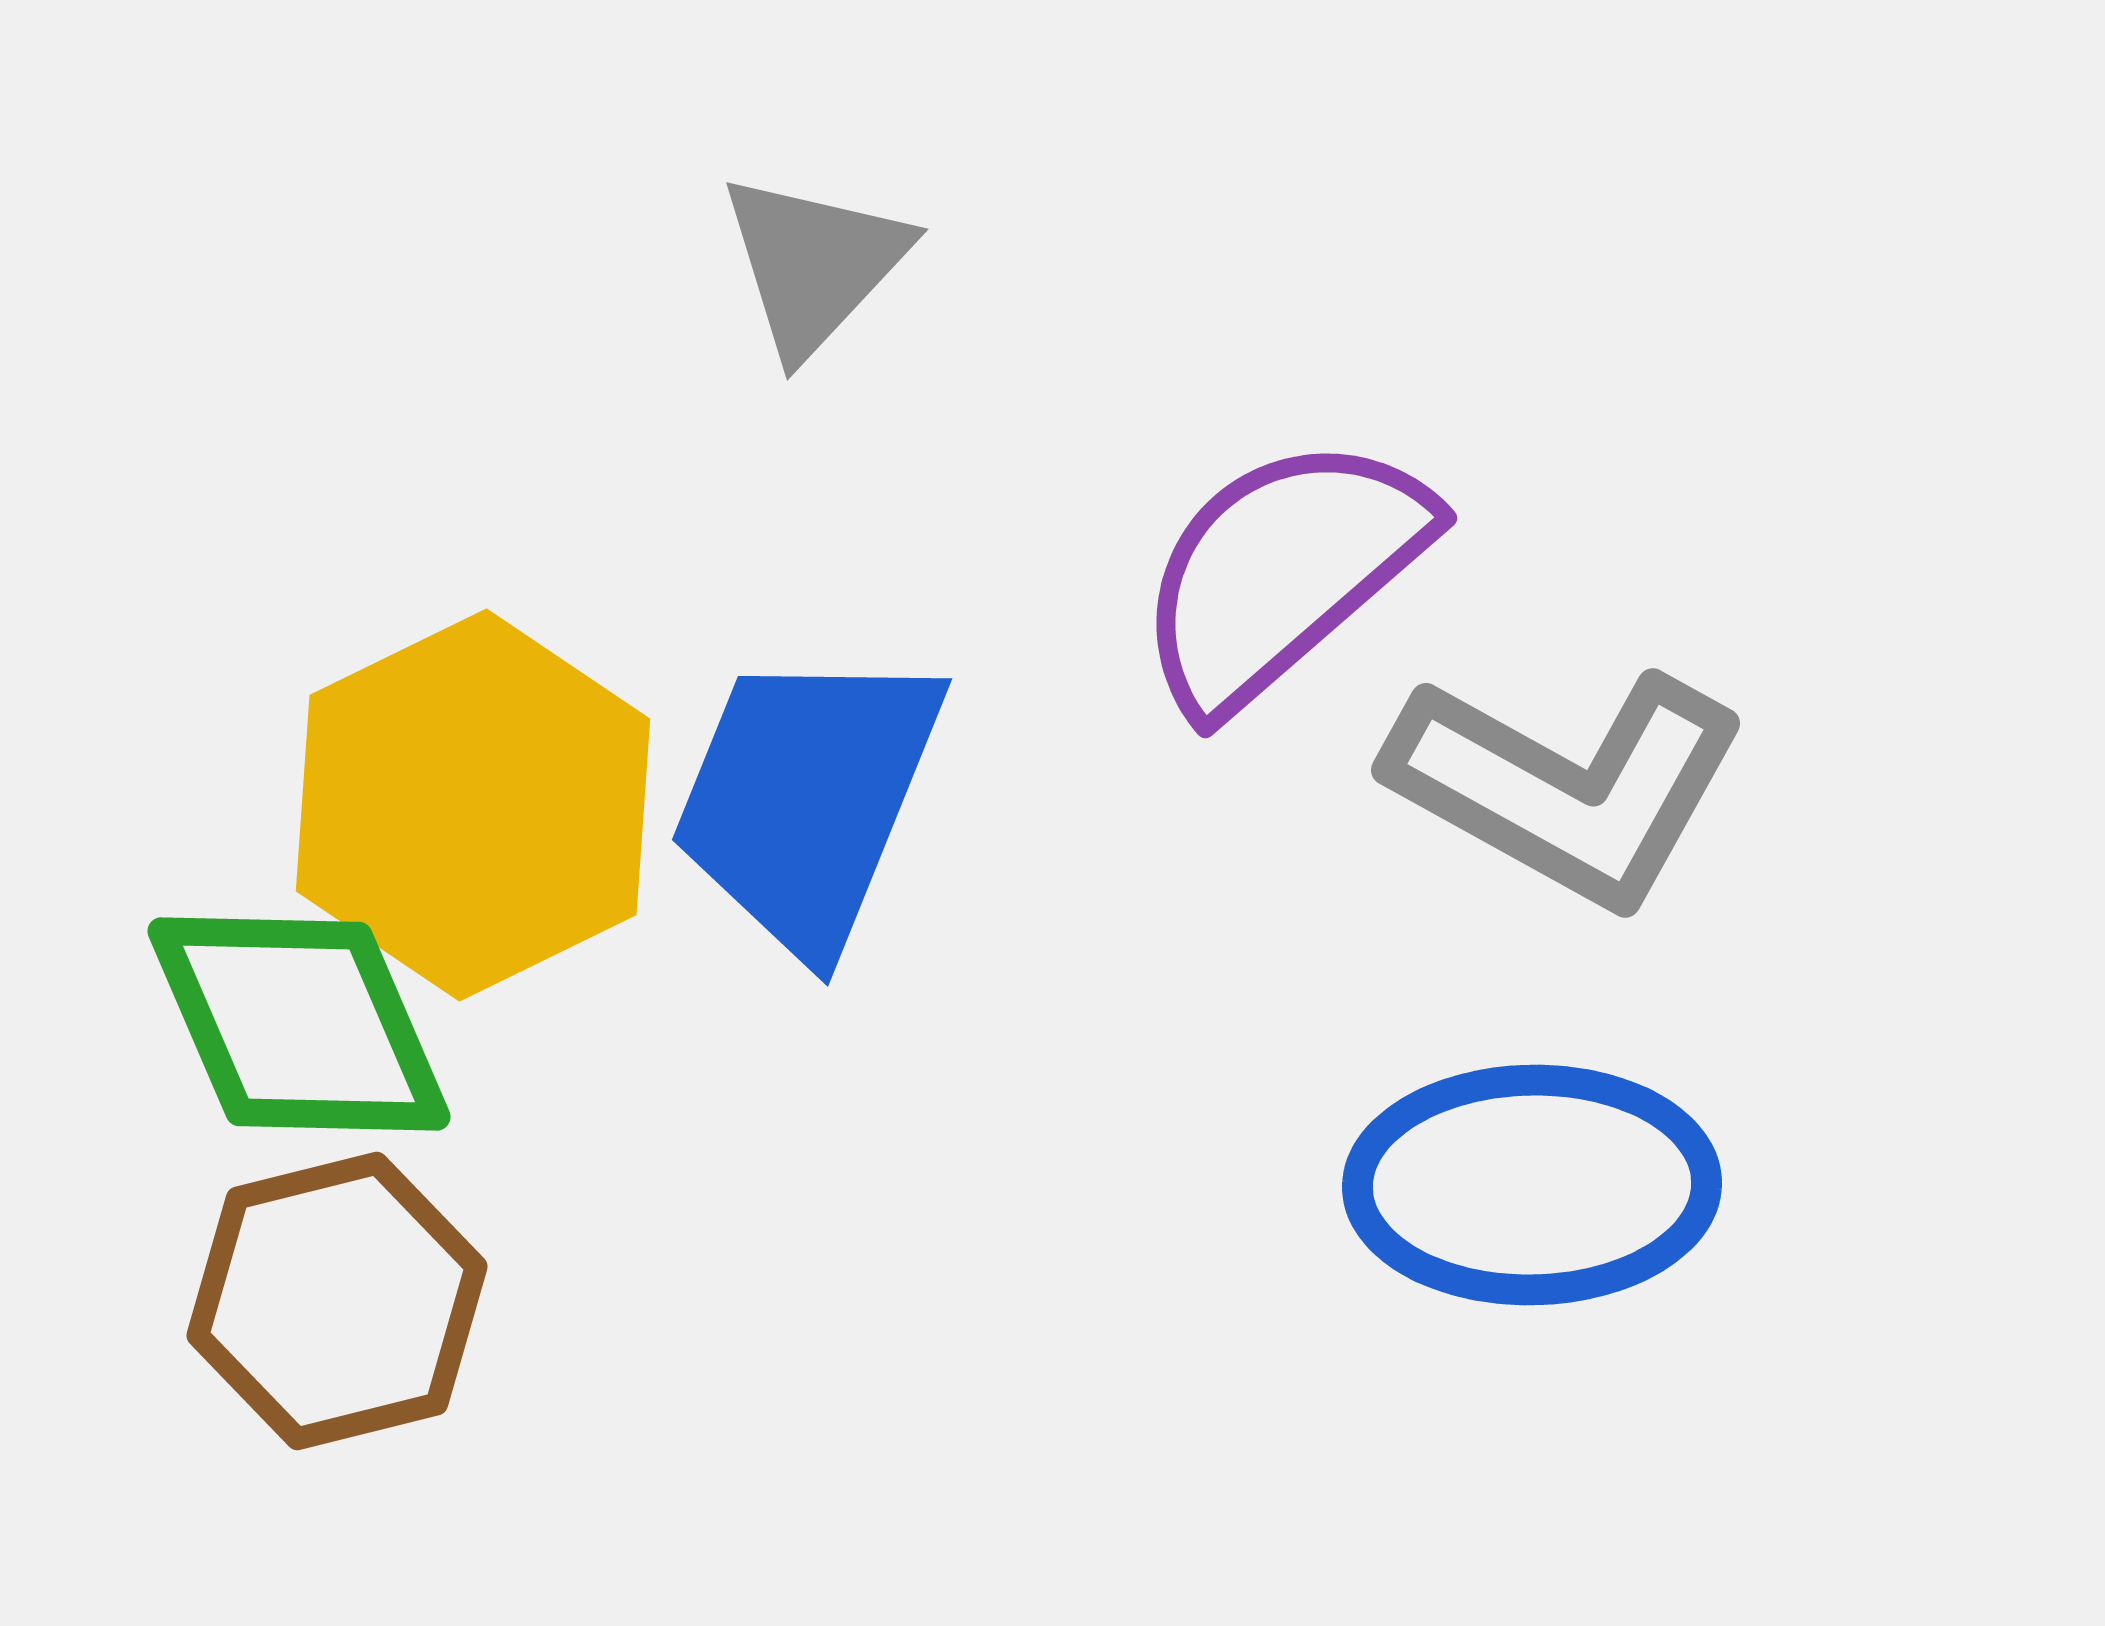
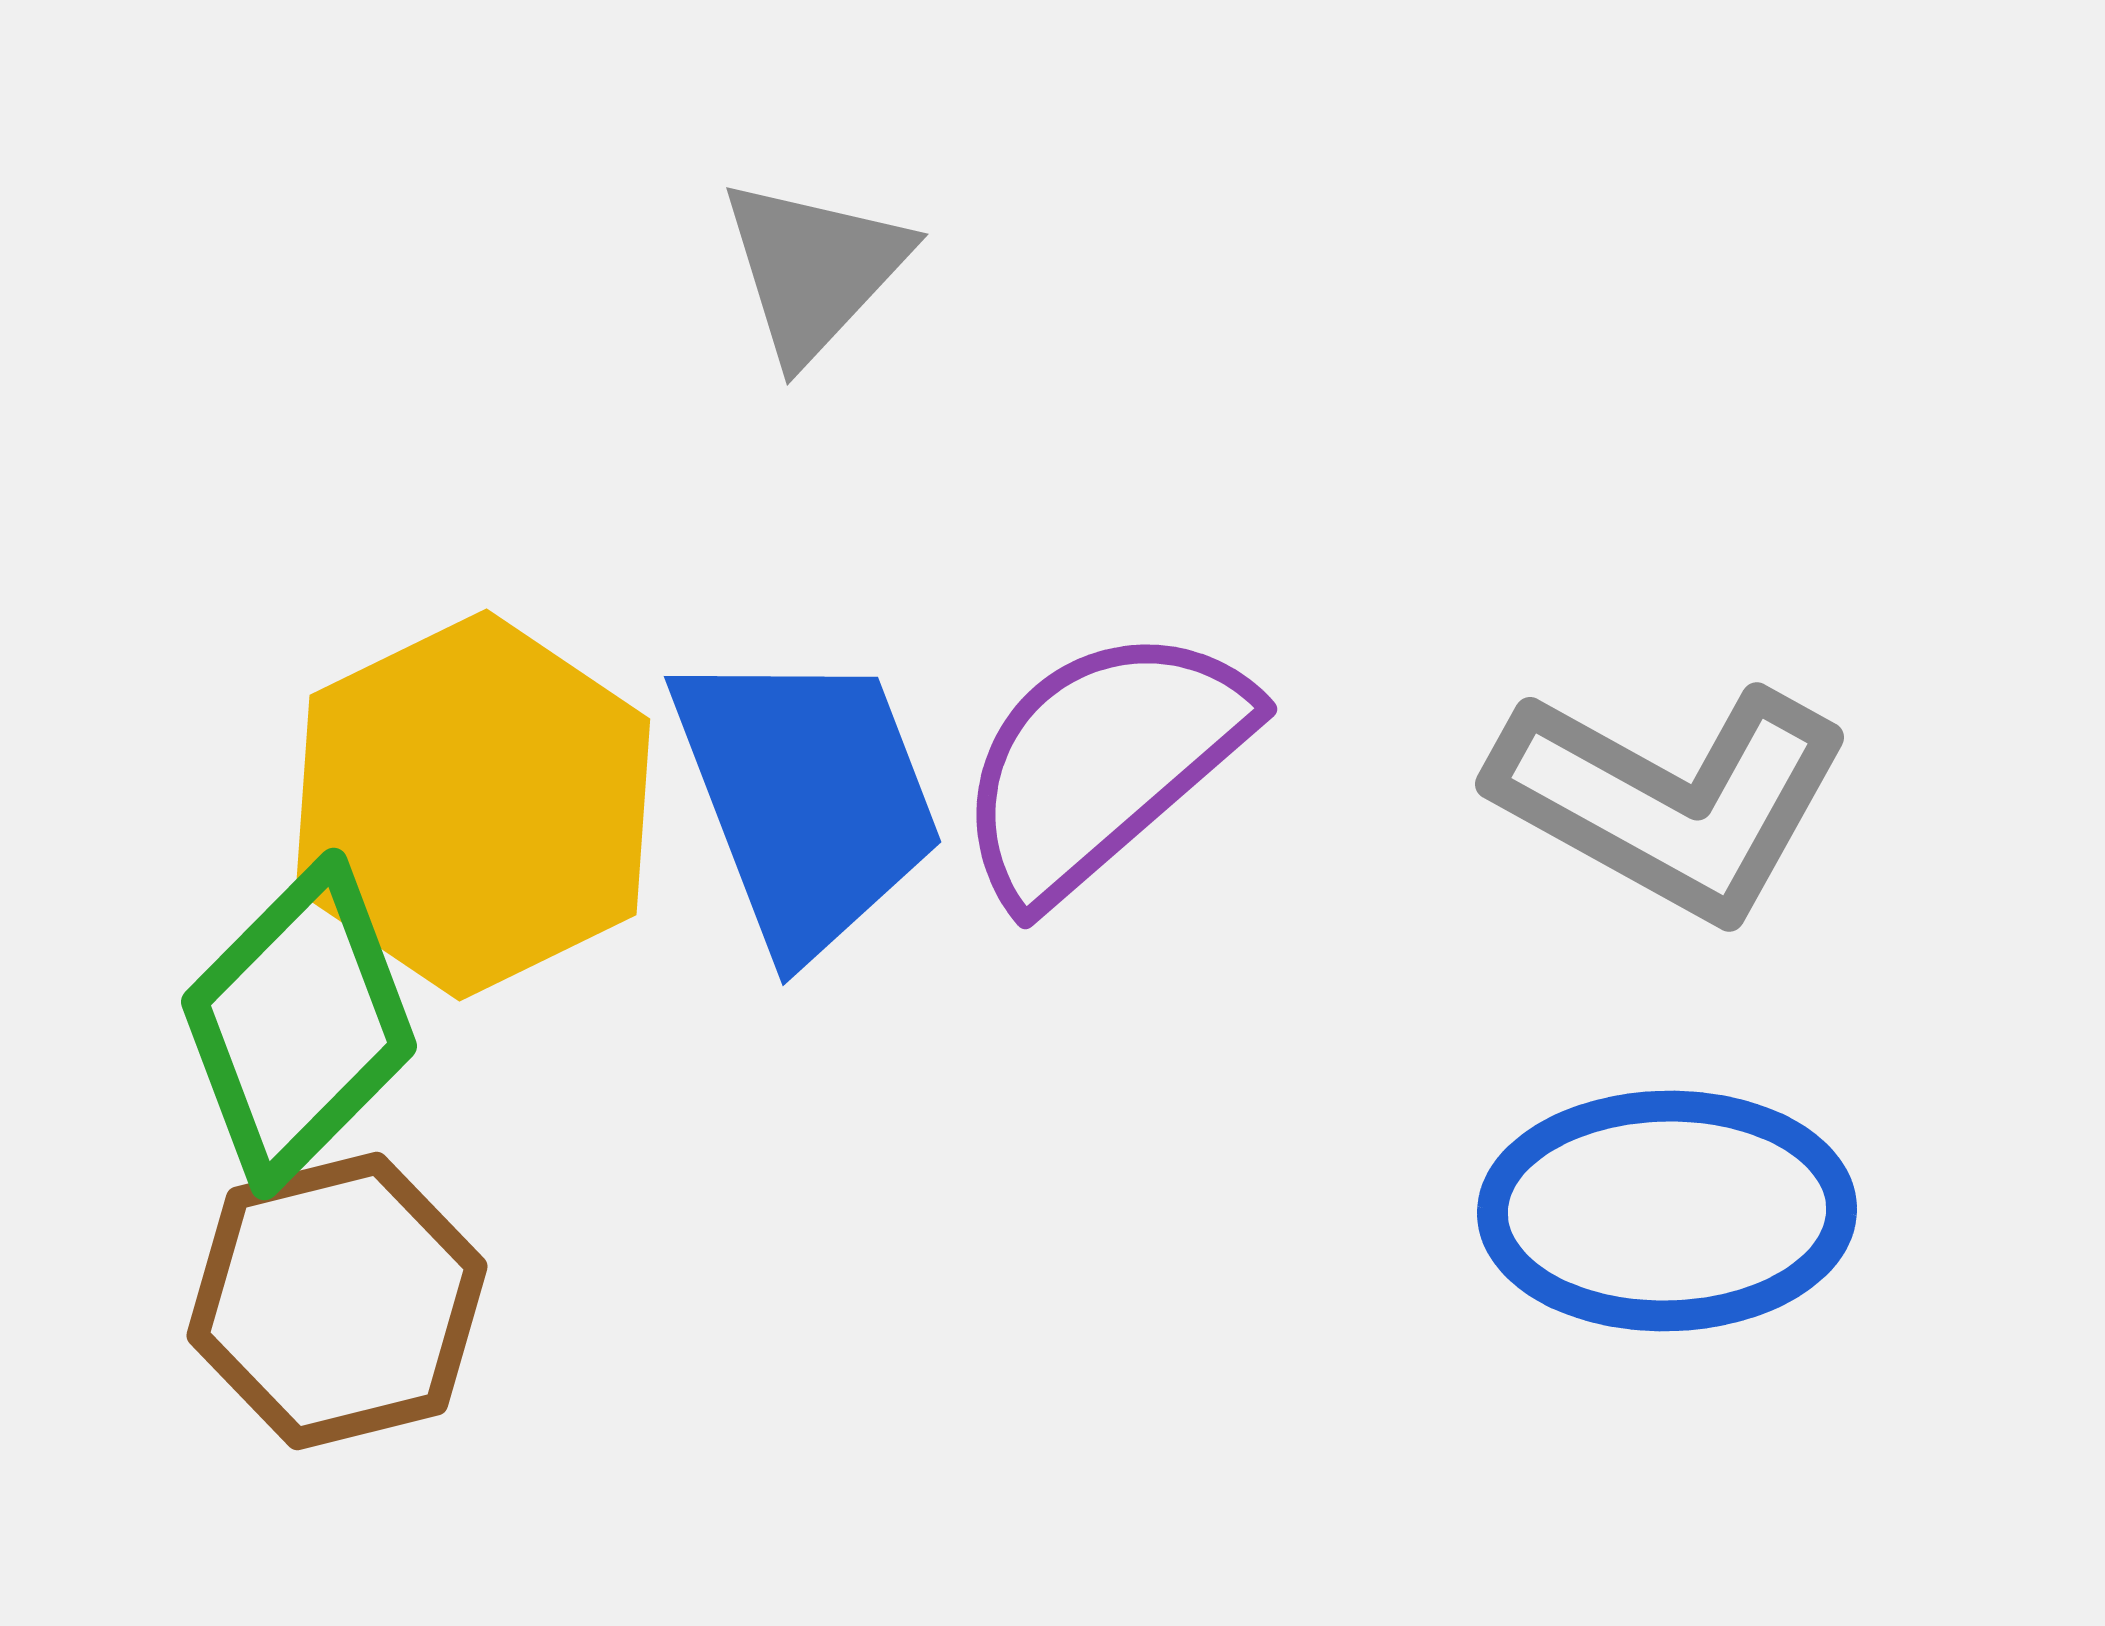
gray triangle: moved 5 px down
purple semicircle: moved 180 px left, 191 px down
gray L-shape: moved 104 px right, 14 px down
blue trapezoid: rotated 137 degrees clockwise
green diamond: rotated 68 degrees clockwise
blue ellipse: moved 135 px right, 26 px down
